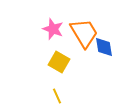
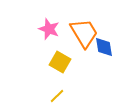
pink star: moved 4 px left
yellow square: moved 1 px right
yellow line: rotated 70 degrees clockwise
